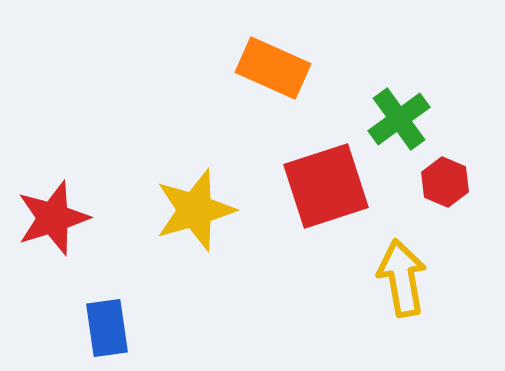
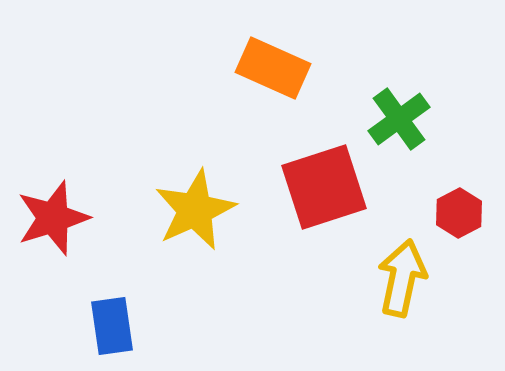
red hexagon: moved 14 px right, 31 px down; rotated 9 degrees clockwise
red square: moved 2 px left, 1 px down
yellow star: rotated 8 degrees counterclockwise
yellow arrow: rotated 22 degrees clockwise
blue rectangle: moved 5 px right, 2 px up
